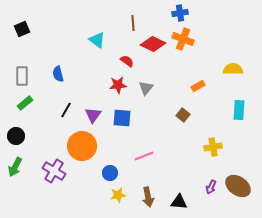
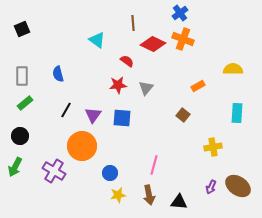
blue cross: rotated 28 degrees counterclockwise
cyan rectangle: moved 2 px left, 3 px down
black circle: moved 4 px right
pink line: moved 10 px right, 9 px down; rotated 54 degrees counterclockwise
brown arrow: moved 1 px right, 2 px up
